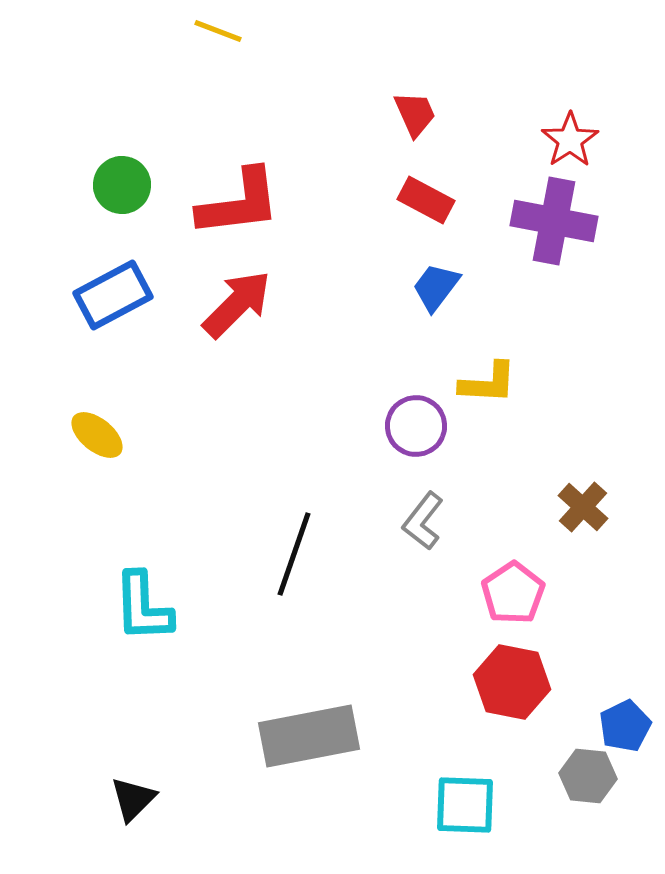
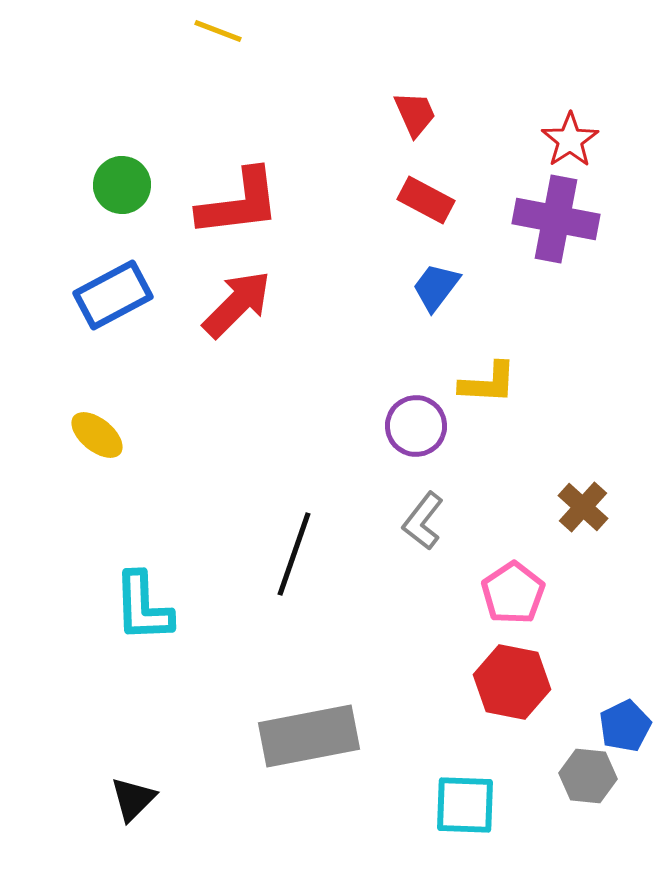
purple cross: moved 2 px right, 2 px up
